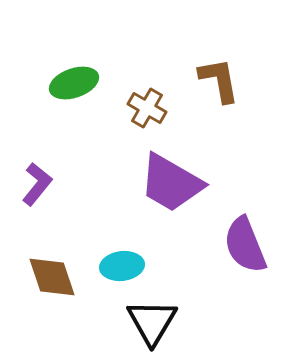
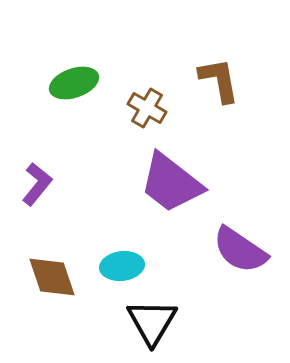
purple trapezoid: rotated 8 degrees clockwise
purple semicircle: moved 5 px left, 5 px down; rotated 34 degrees counterclockwise
